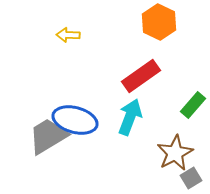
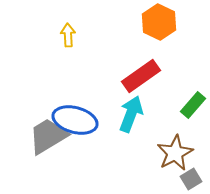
yellow arrow: rotated 85 degrees clockwise
cyan arrow: moved 1 px right, 3 px up
gray square: moved 1 px down
